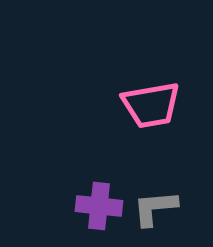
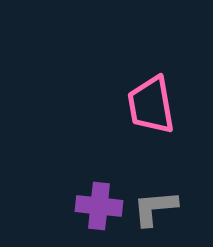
pink trapezoid: rotated 90 degrees clockwise
